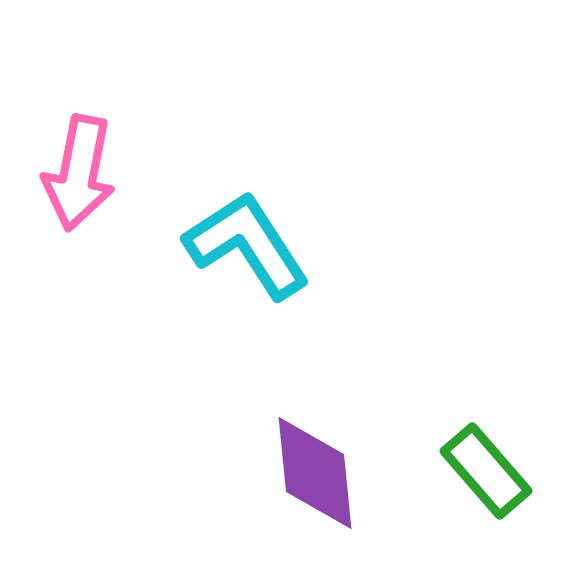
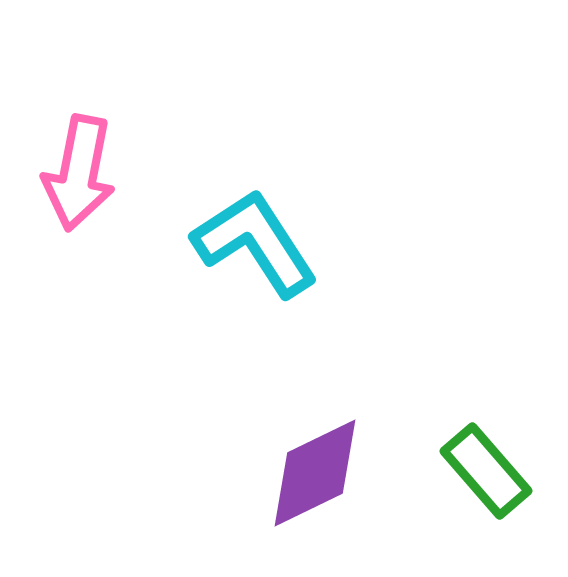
cyan L-shape: moved 8 px right, 2 px up
purple diamond: rotated 70 degrees clockwise
